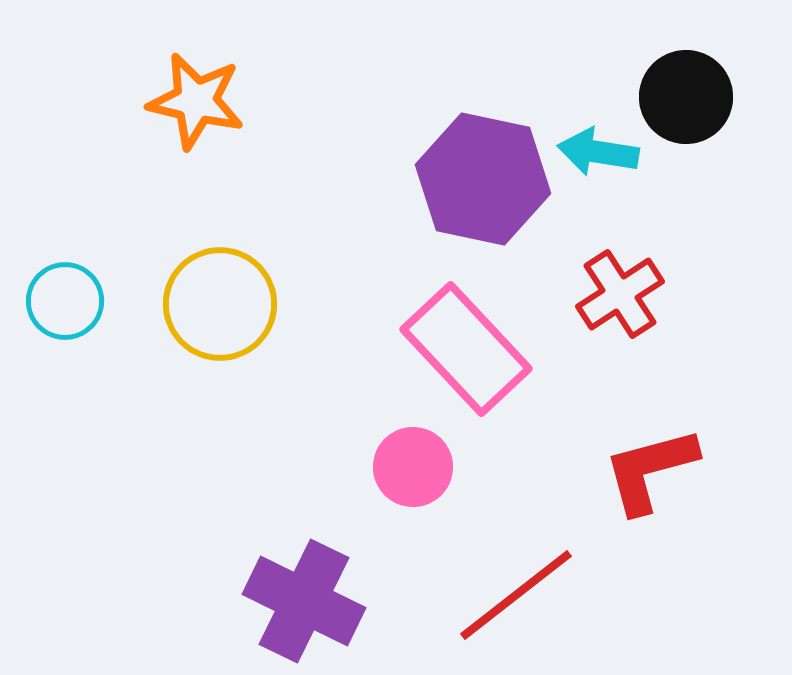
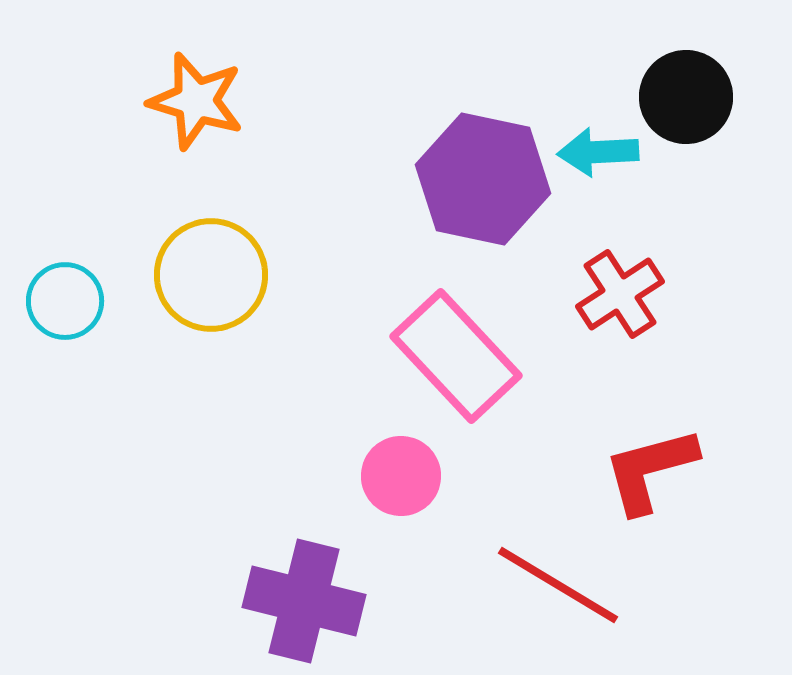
orange star: rotated 4 degrees clockwise
cyan arrow: rotated 12 degrees counterclockwise
yellow circle: moved 9 px left, 29 px up
pink rectangle: moved 10 px left, 7 px down
pink circle: moved 12 px left, 9 px down
red line: moved 42 px right, 10 px up; rotated 69 degrees clockwise
purple cross: rotated 12 degrees counterclockwise
